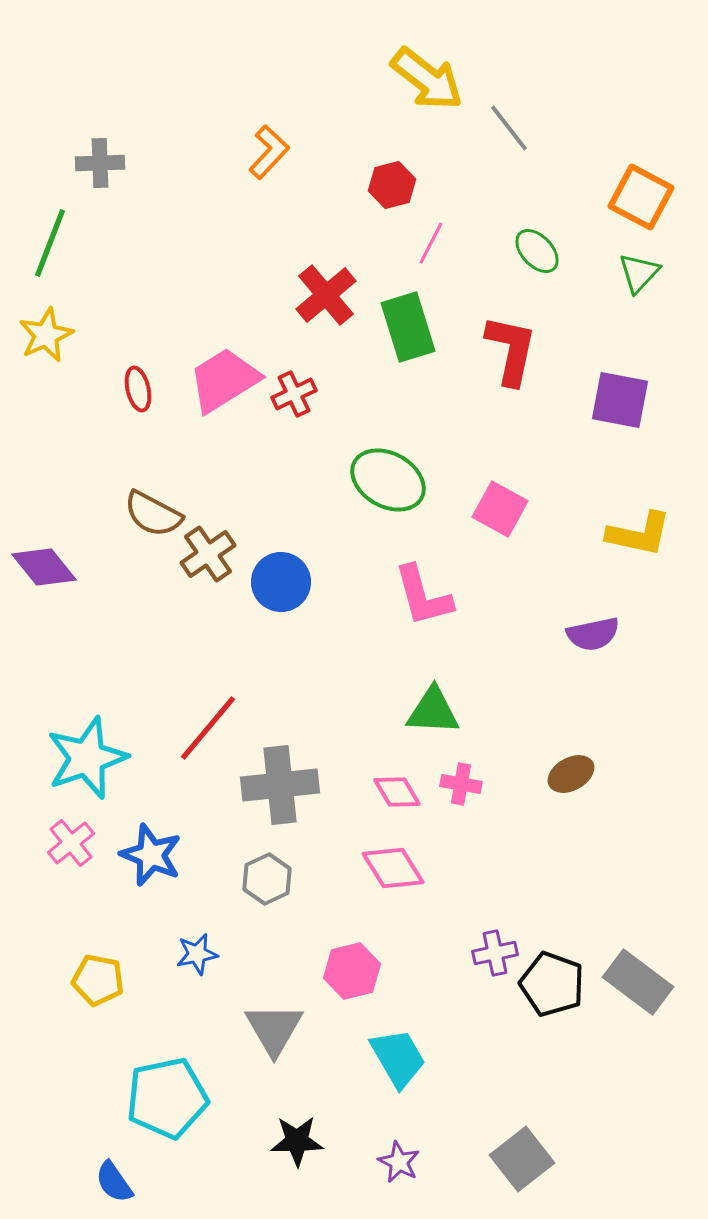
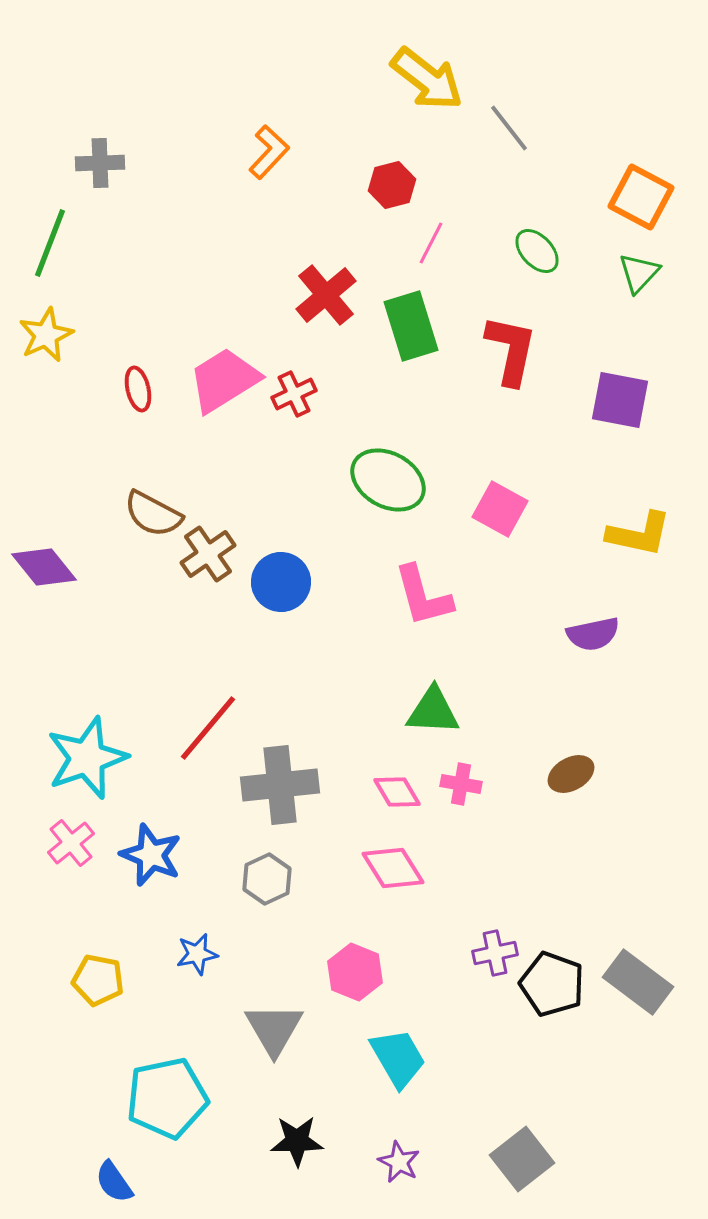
green rectangle at (408, 327): moved 3 px right, 1 px up
pink hexagon at (352, 971): moved 3 px right, 1 px down; rotated 24 degrees counterclockwise
